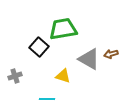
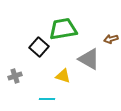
brown arrow: moved 15 px up
